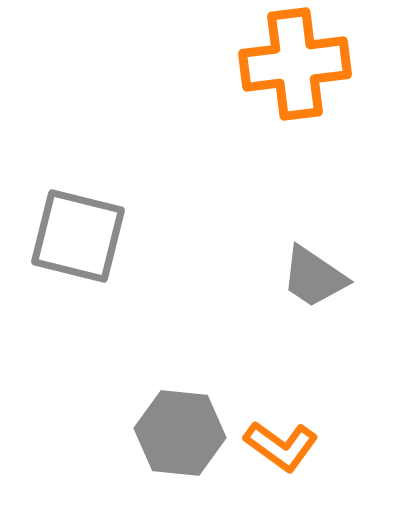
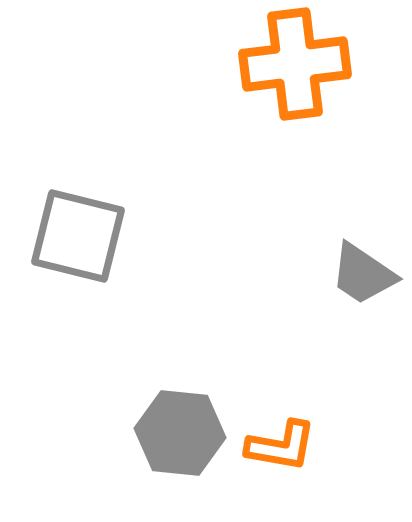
gray trapezoid: moved 49 px right, 3 px up
orange L-shape: rotated 26 degrees counterclockwise
